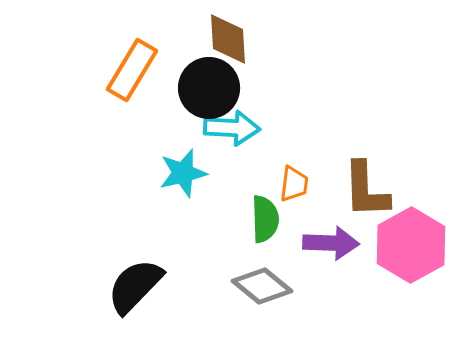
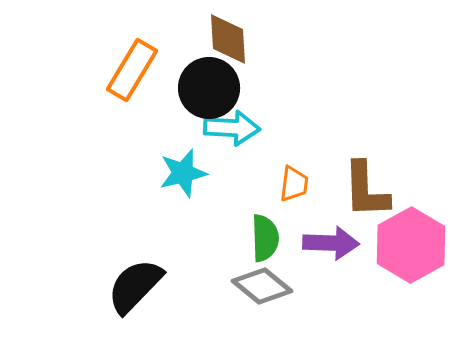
green semicircle: moved 19 px down
